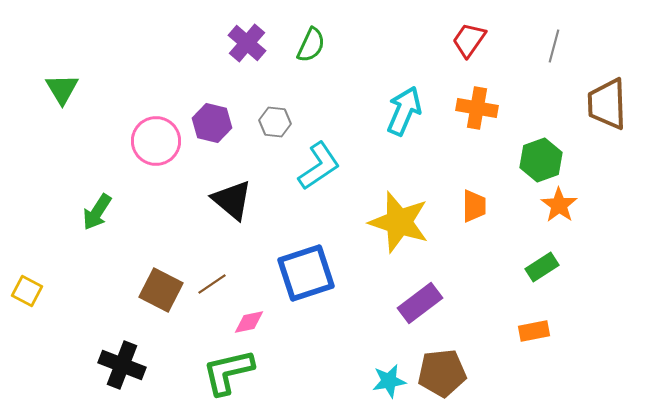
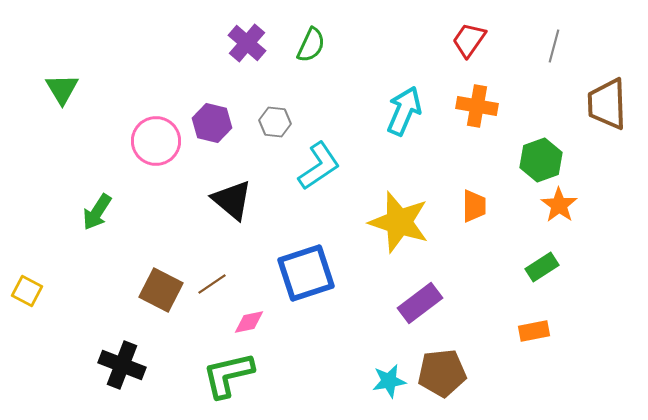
orange cross: moved 2 px up
green L-shape: moved 3 px down
